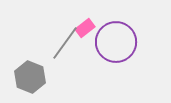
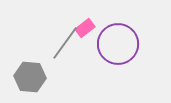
purple circle: moved 2 px right, 2 px down
gray hexagon: rotated 16 degrees counterclockwise
